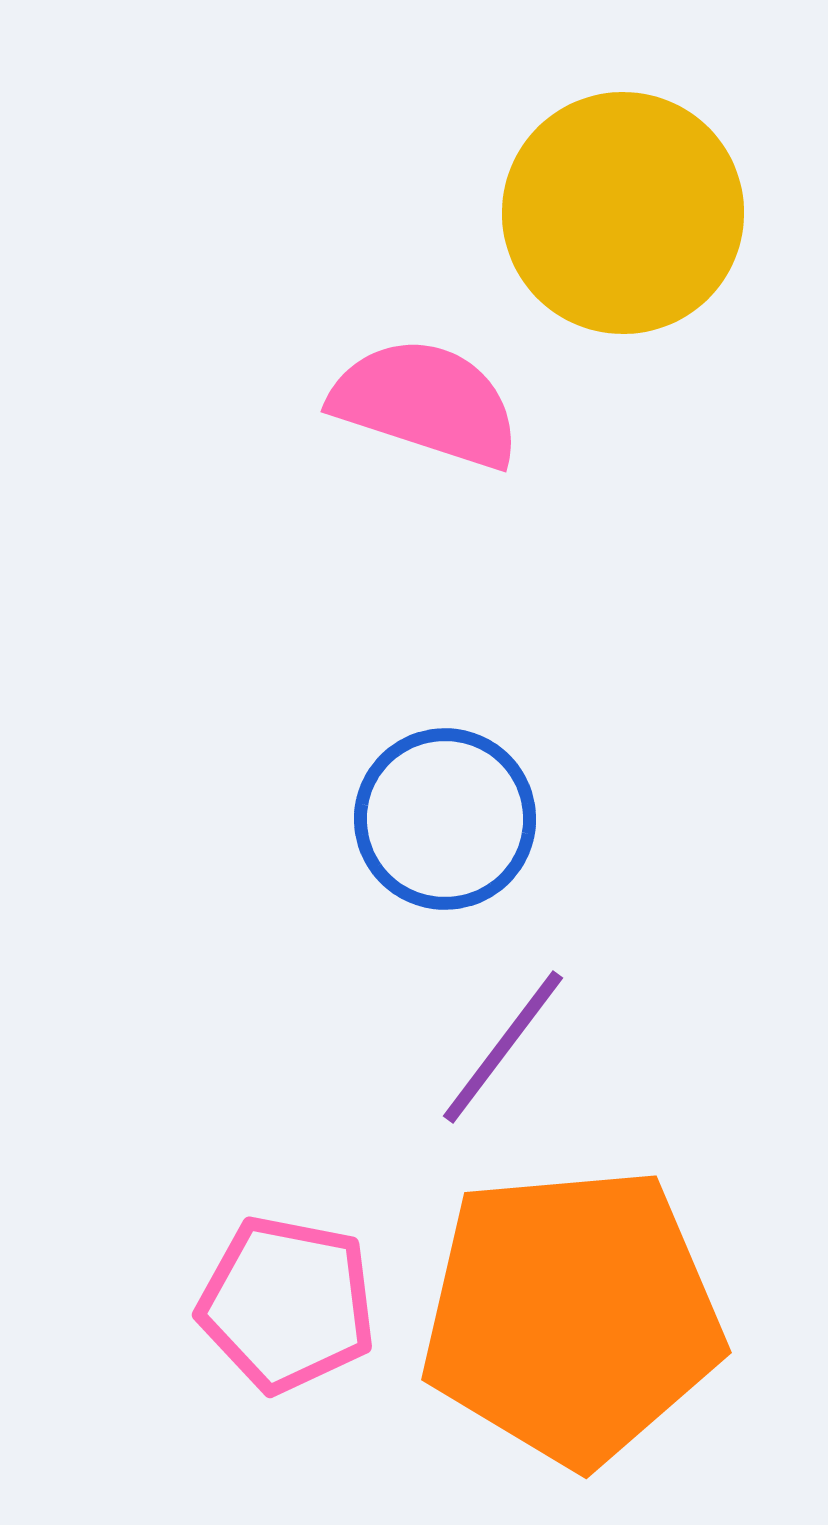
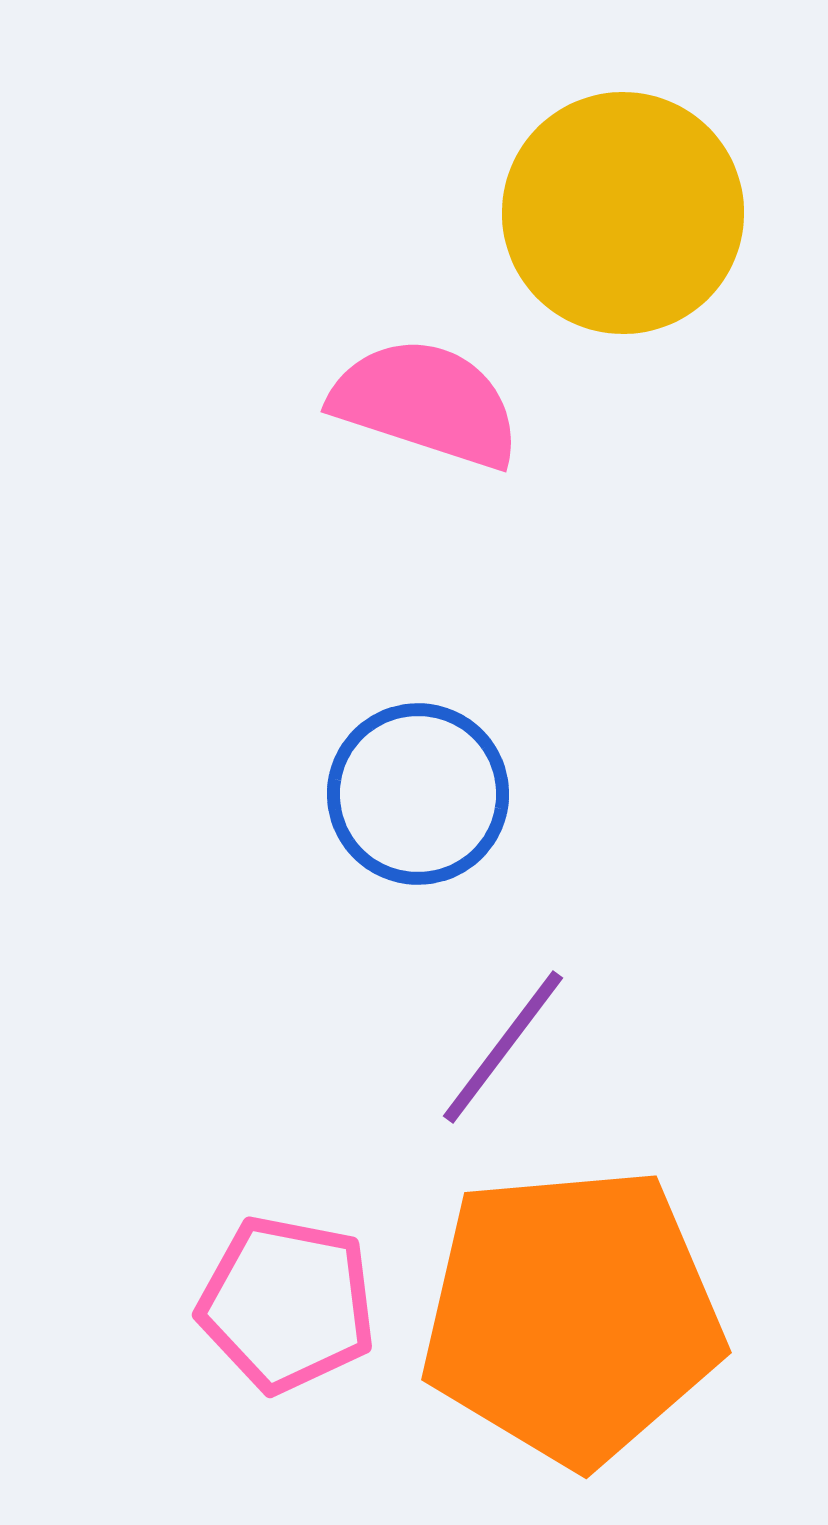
blue circle: moved 27 px left, 25 px up
